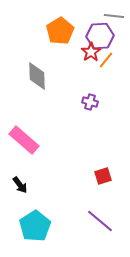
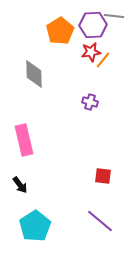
purple hexagon: moved 7 px left, 11 px up
red star: rotated 24 degrees clockwise
orange line: moved 3 px left
gray diamond: moved 3 px left, 2 px up
pink rectangle: rotated 36 degrees clockwise
red square: rotated 24 degrees clockwise
